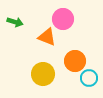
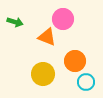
cyan circle: moved 3 px left, 4 px down
